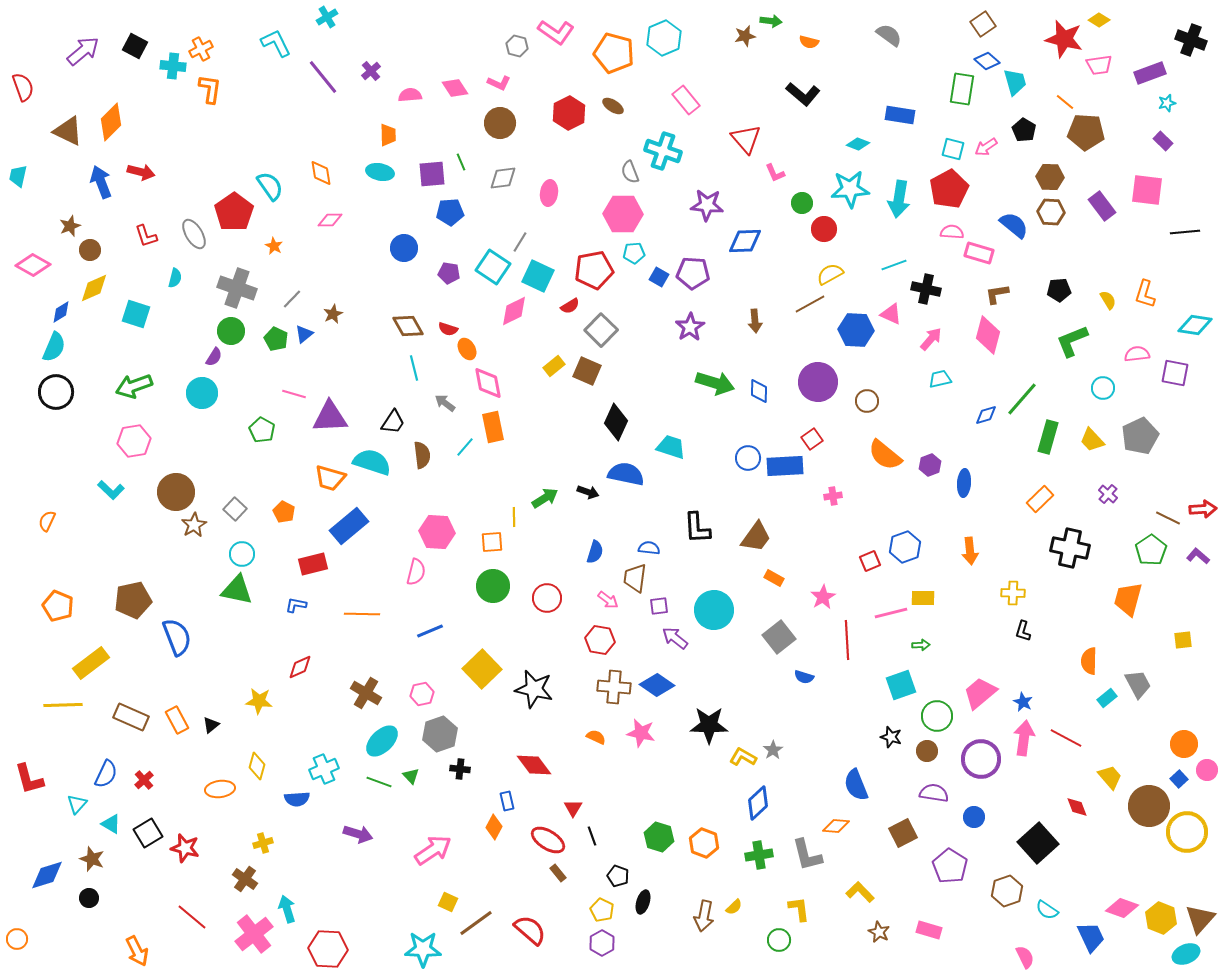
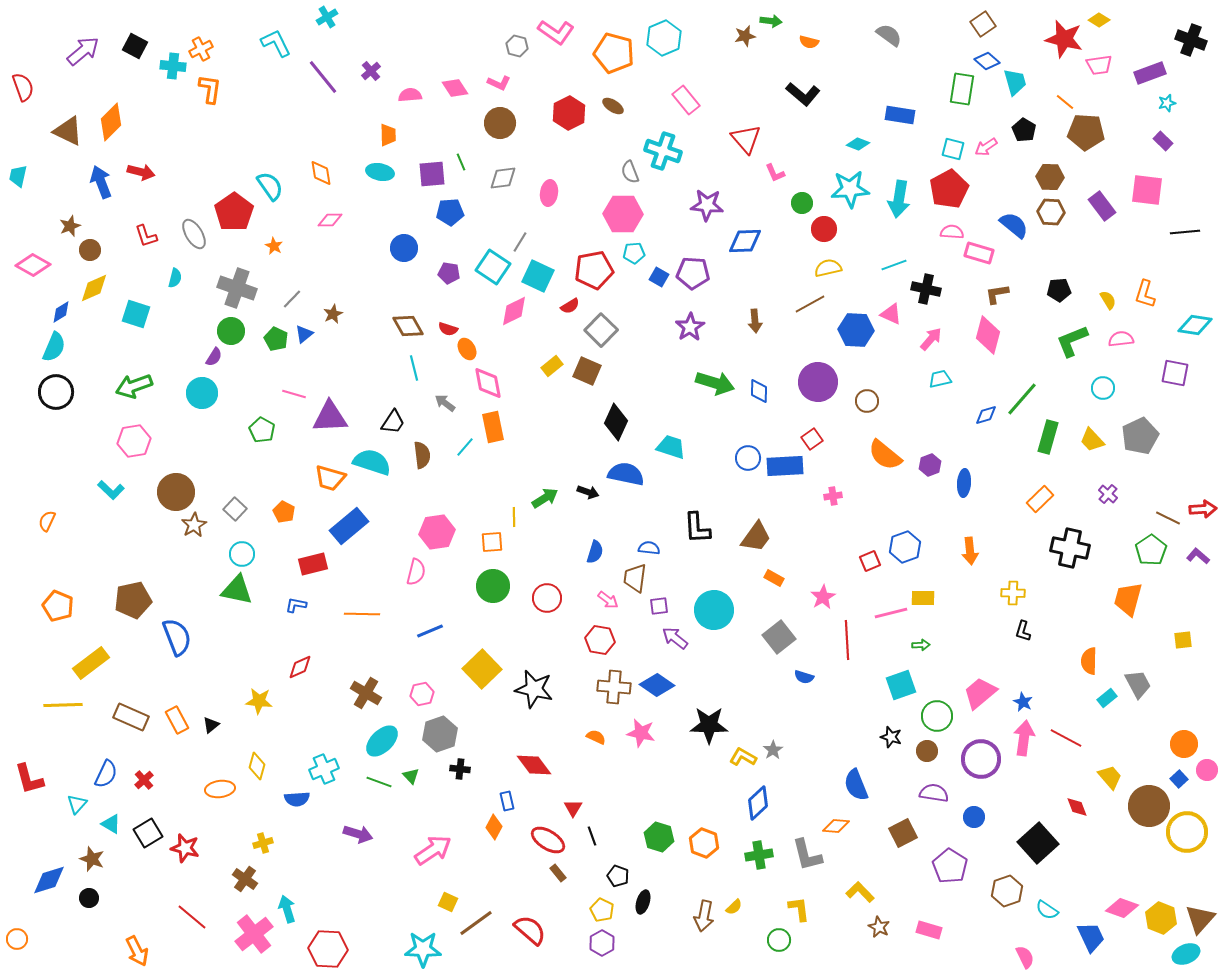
yellow semicircle at (830, 274): moved 2 px left, 6 px up; rotated 16 degrees clockwise
pink semicircle at (1137, 354): moved 16 px left, 15 px up
yellow rectangle at (554, 366): moved 2 px left
pink hexagon at (437, 532): rotated 12 degrees counterclockwise
blue diamond at (47, 875): moved 2 px right, 5 px down
brown star at (879, 932): moved 5 px up
